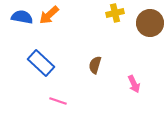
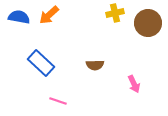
blue semicircle: moved 3 px left
brown circle: moved 2 px left
brown semicircle: rotated 108 degrees counterclockwise
